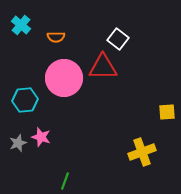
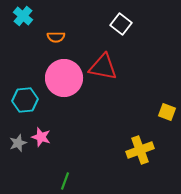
cyan cross: moved 2 px right, 9 px up
white square: moved 3 px right, 15 px up
red triangle: rotated 12 degrees clockwise
yellow square: rotated 24 degrees clockwise
yellow cross: moved 2 px left, 2 px up
